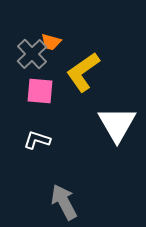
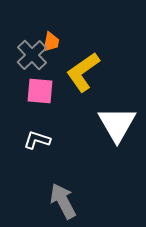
orange trapezoid: rotated 95 degrees counterclockwise
gray cross: moved 1 px down
gray arrow: moved 1 px left, 1 px up
